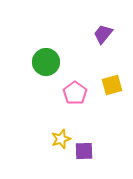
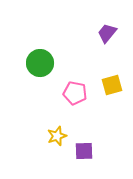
purple trapezoid: moved 4 px right, 1 px up
green circle: moved 6 px left, 1 px down
pink pentagon: rotated 25 degrees counterclockwise
yellow star: moved 4 px left, 3 px up
